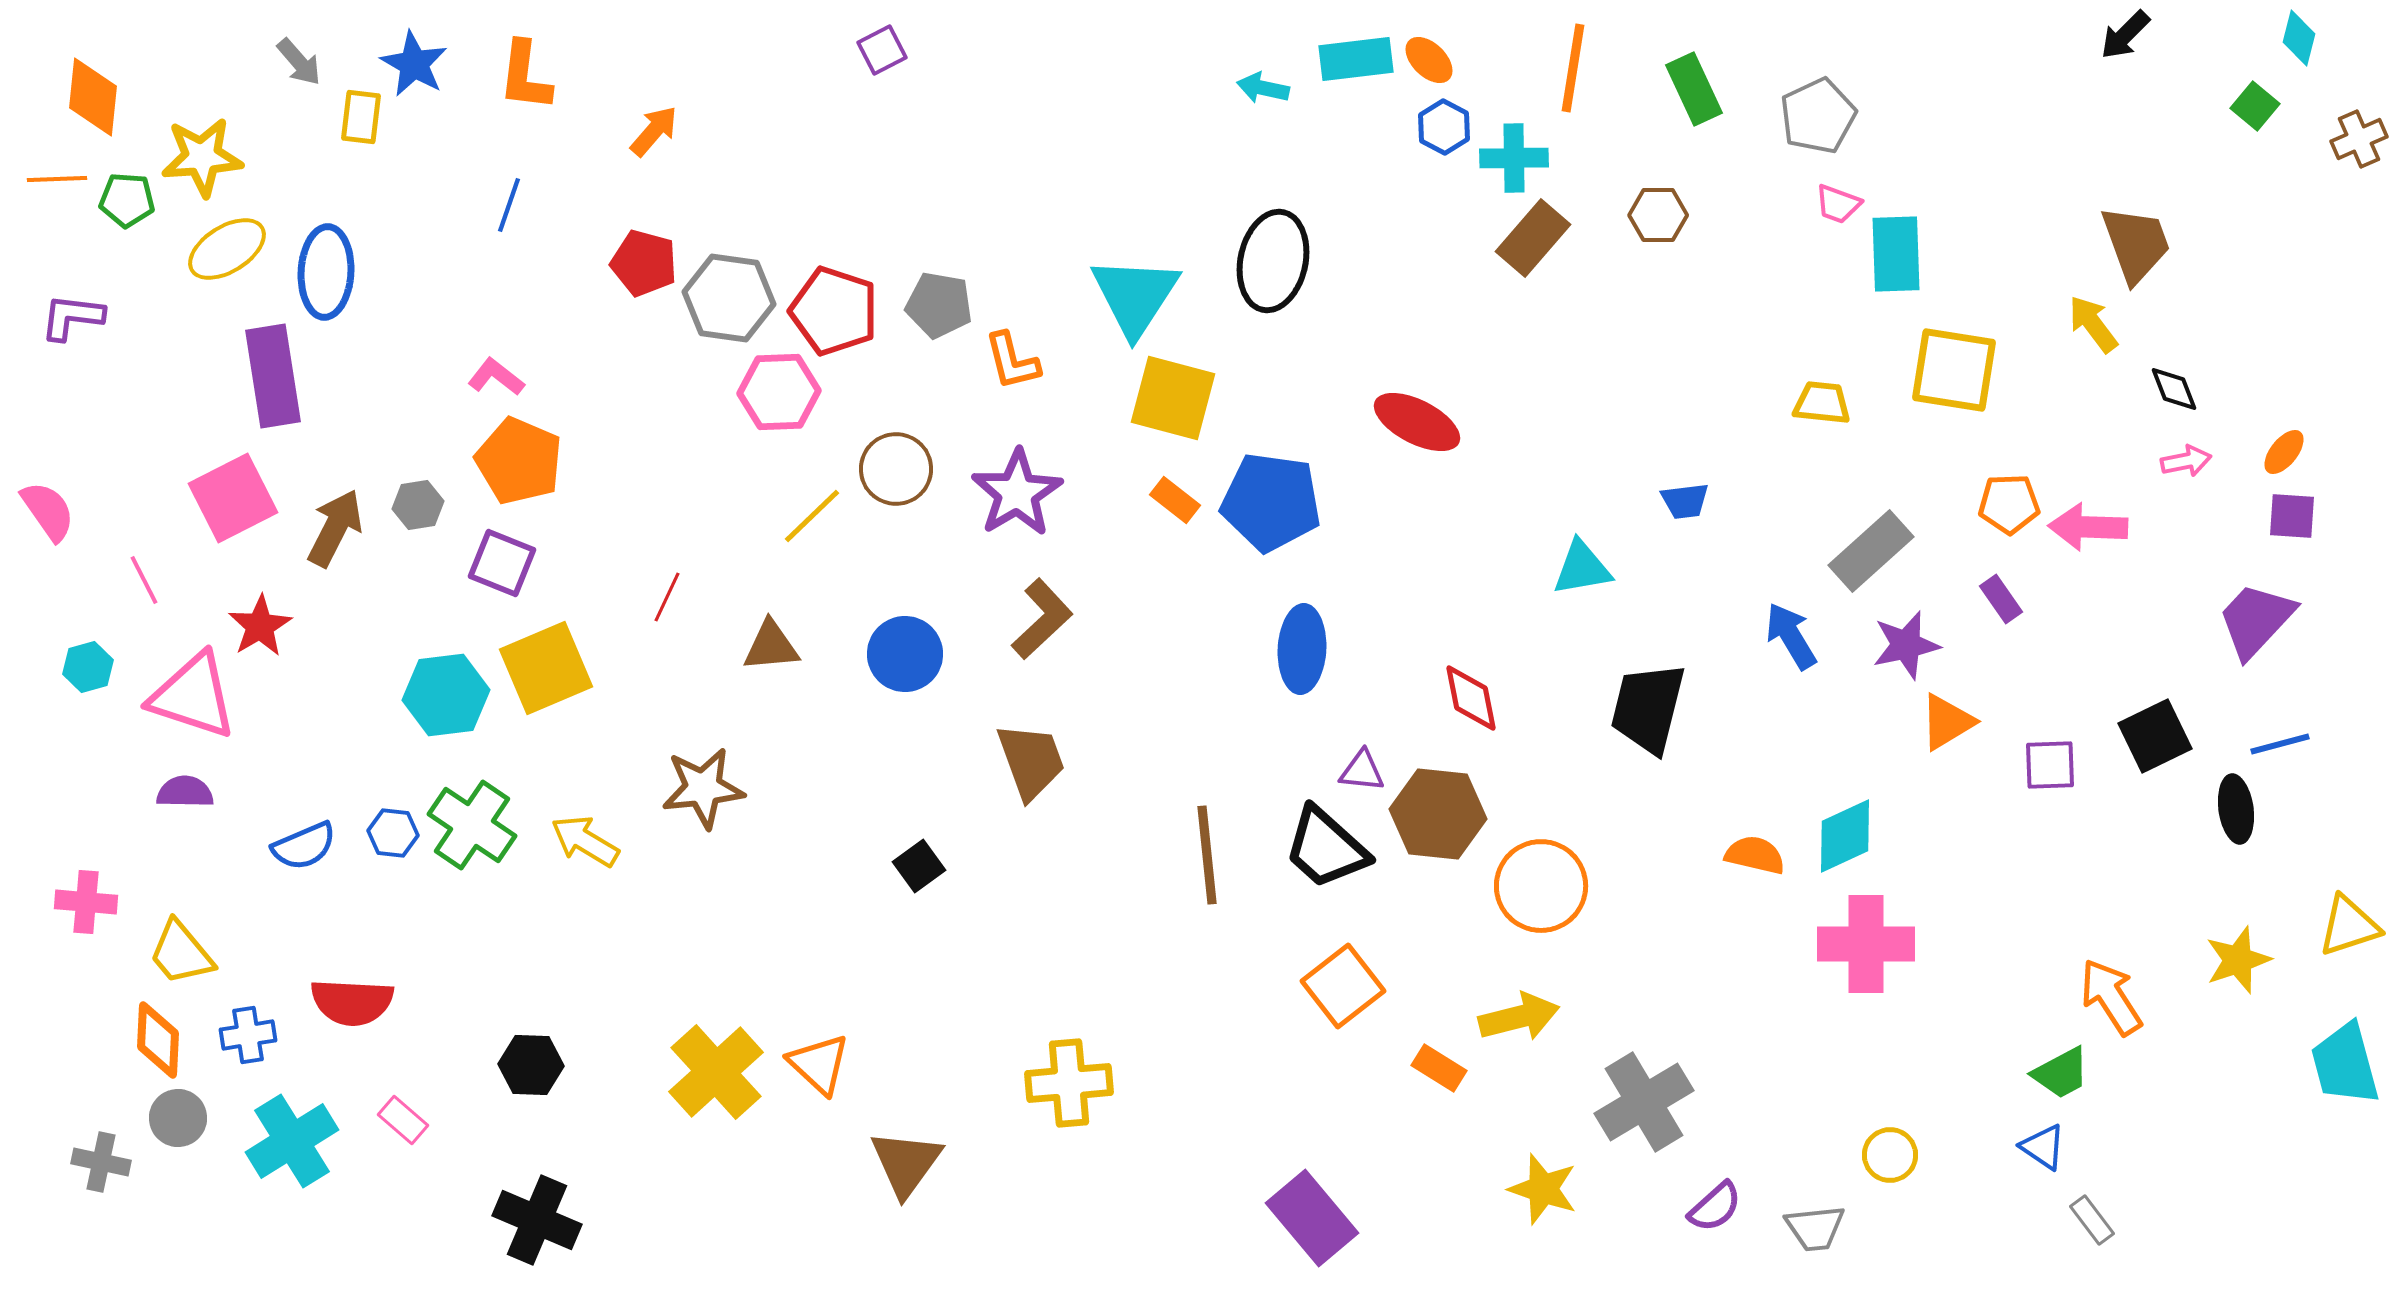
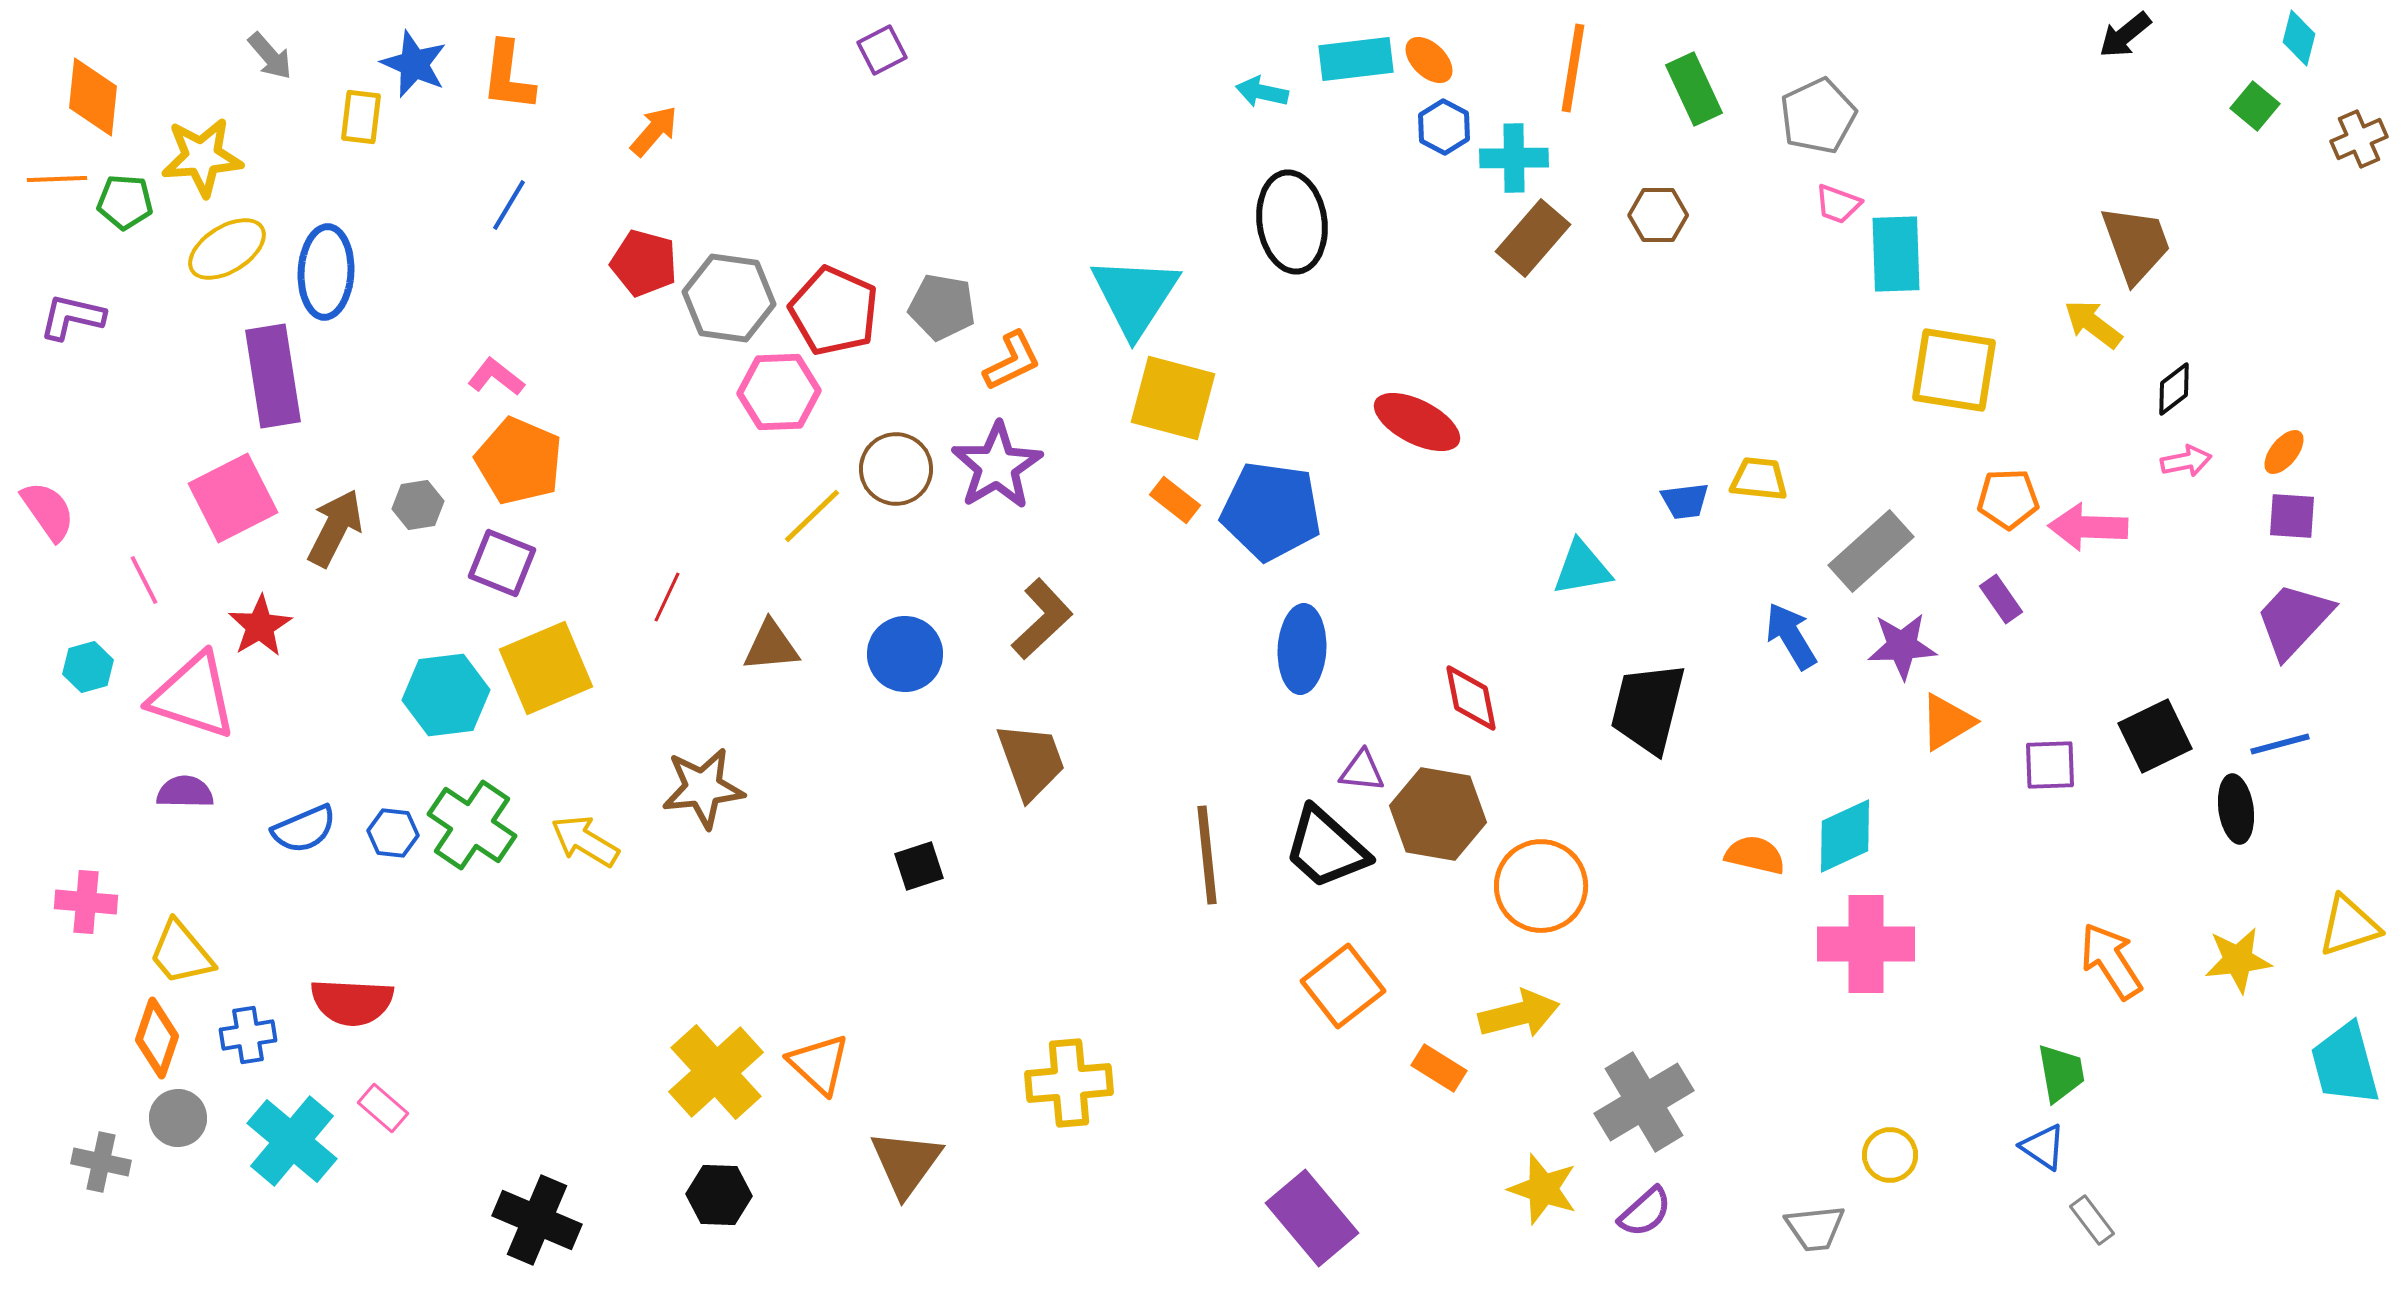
black arrow at (2125, 35): rotated 6 degrees clockwise
gray arrow at (299, 62): moved 29 px left, 6 px up
blue star at (414, 64): rotated 6 degrees counterclockwise
orange L-shape at (525, 76): moved 17 px left
cyan arrow at (1263, 88): moved 1 px left, 4 px down
green pentagon at (127, 200): moved 2 px left, 2 px down
blue line at (509, 205): rotated 12 degrees clockwise
black ellipse at (1273, 261): moved 19 px right, 39 px up; rotated 20 degrees counterclockwise
gray pentagon at (939, 305): moved 3 px right, 2 px down
red pentagon at (834, 311): rotated 6 degrees clockwise
purple L-shape at (72, 317): rotated 6 degrees clockwise
yellow arrow at (2093, 324): rotated 16 degrees counterclockwise
orange L-shape at (1012, 361): rotated 102 degrees counterclockwise
black diamond at (2174, 389): rotated 74 degrees clockwise
yellow trapezoid at (1822, 403): moved 63 px left, 76 px down
purple star at (1017, 493): moved 20 px left, 27 px up
blue pentagon at (1271, 502): moved 9 px down
orange pentagon at (2009, 504): moved 1 px left, 5 px up
purple trapezoid at (2256, 620): moved 38 px right
purple star at (1906, 645): moved 4 px left, 1 px down; rotated 10 degrees clockwise
brown hexagon at (1438, 814): rotated 4 degrees clockwise
blue semicircle at (304, 846): moved 17 px up
black square at (919, 866): rotated 18 degrees clockwise
yellow star at (2238, 960): rotated 12 degrees clockwise
orange arrow at (2111, 997): moved 36 px up
yellow arrow at (1519, 1017): moved 3 px up
orange diamond at (158, 1040): moved 1 px left, 2 px up; rotated 16 degrees clockwise
black hexagon at (531, 1065): moved 188 px right, 130 px down
green trapezoid at (2061, 1073): rotated 72 degrees counterclockwise
pink rectangle at (403, 1120): moved 20 px left, 12 px up
cyan cross at (292, 1141): rotated 18 degrees counterclockwise
purple semicircle at (1715, 1207): moved 70 px left, 5 px down
